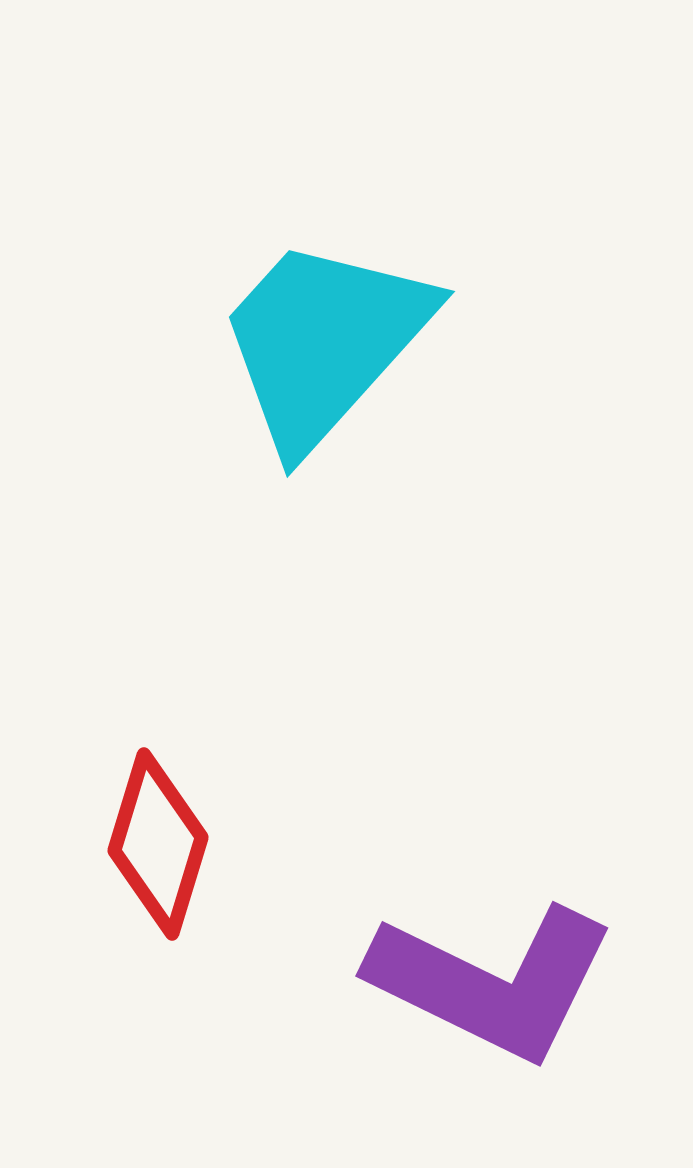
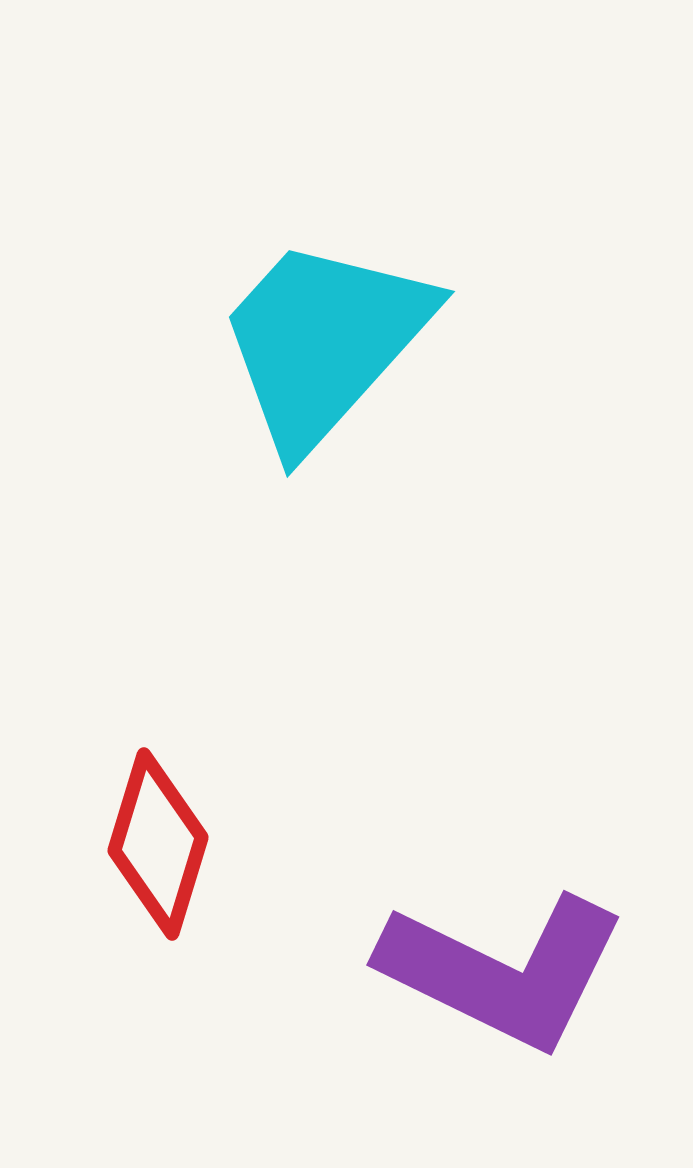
purple L-shape: moved 11 px right, 11 px up
